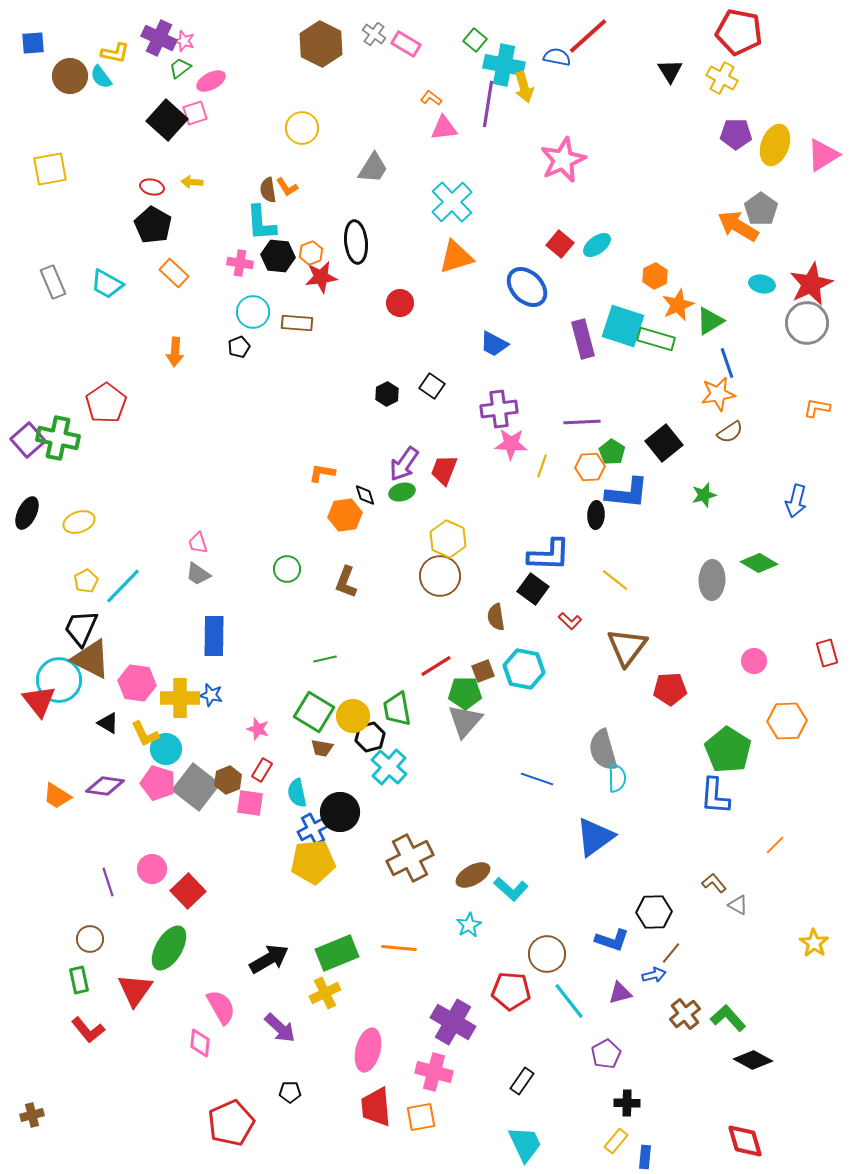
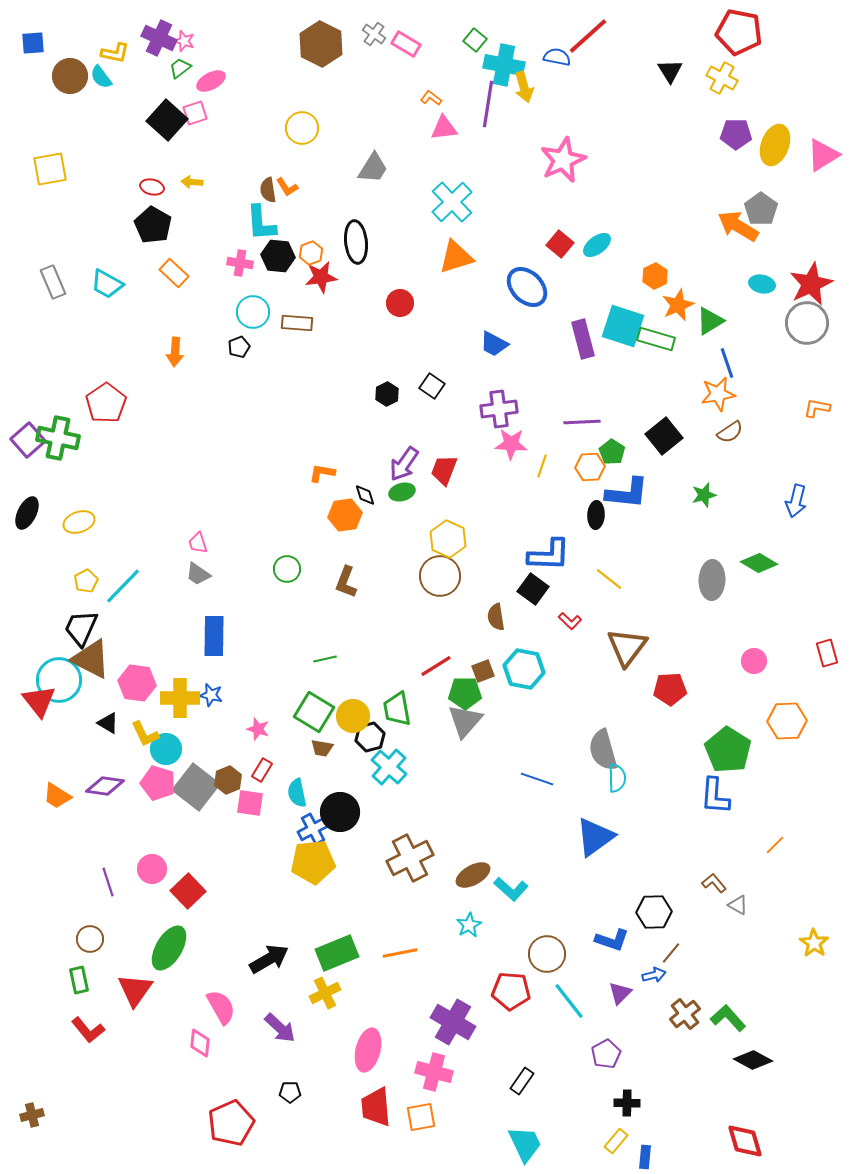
black square at (664, 443): moved 7 px up
yellow line at (615, 580): moved 6 px left, 1 px up
orange line at (399, 948): moved 1 px right, 5 px down; rotated 16 degrees counterclockwise
purple triangle at (620, 993): rotated 30 degrees counterclockwise
